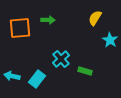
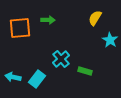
cyan arrow: moved 1 px right, 1 px down
